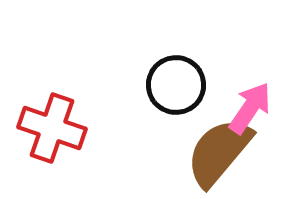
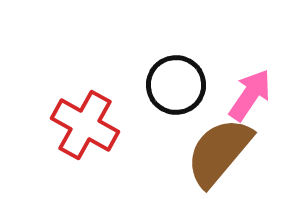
pink arrow: moved 13 px up
red cross: moved 33 px right, 3 px up; rotated 10 degrees clockwise
